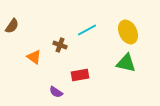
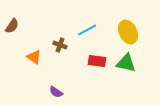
red rectangle: moved 17 px right, 14 px up; rotated 18 degrees clockwise
